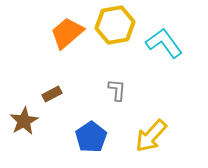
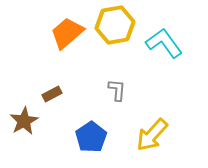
yellow arrow: moved 1 px right, 1 px up
